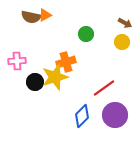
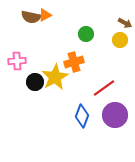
yellow circle: moved 2 px left, 2 px up
orange cross: moved 8 px right
yellow star: rotated 12 degrees counterclockwise
blue diamond: rotated 25 degrees counterclockwise
